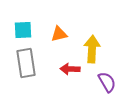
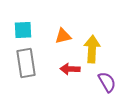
orange triangle: moved 4 px right, 2 px down
